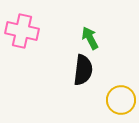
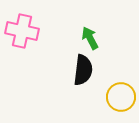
yellow circle: moved 3 px up
